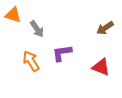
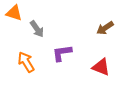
orange triangle: moved 1 px right, 2 px up
orange arrow: moved 5 px left, 1 px down
